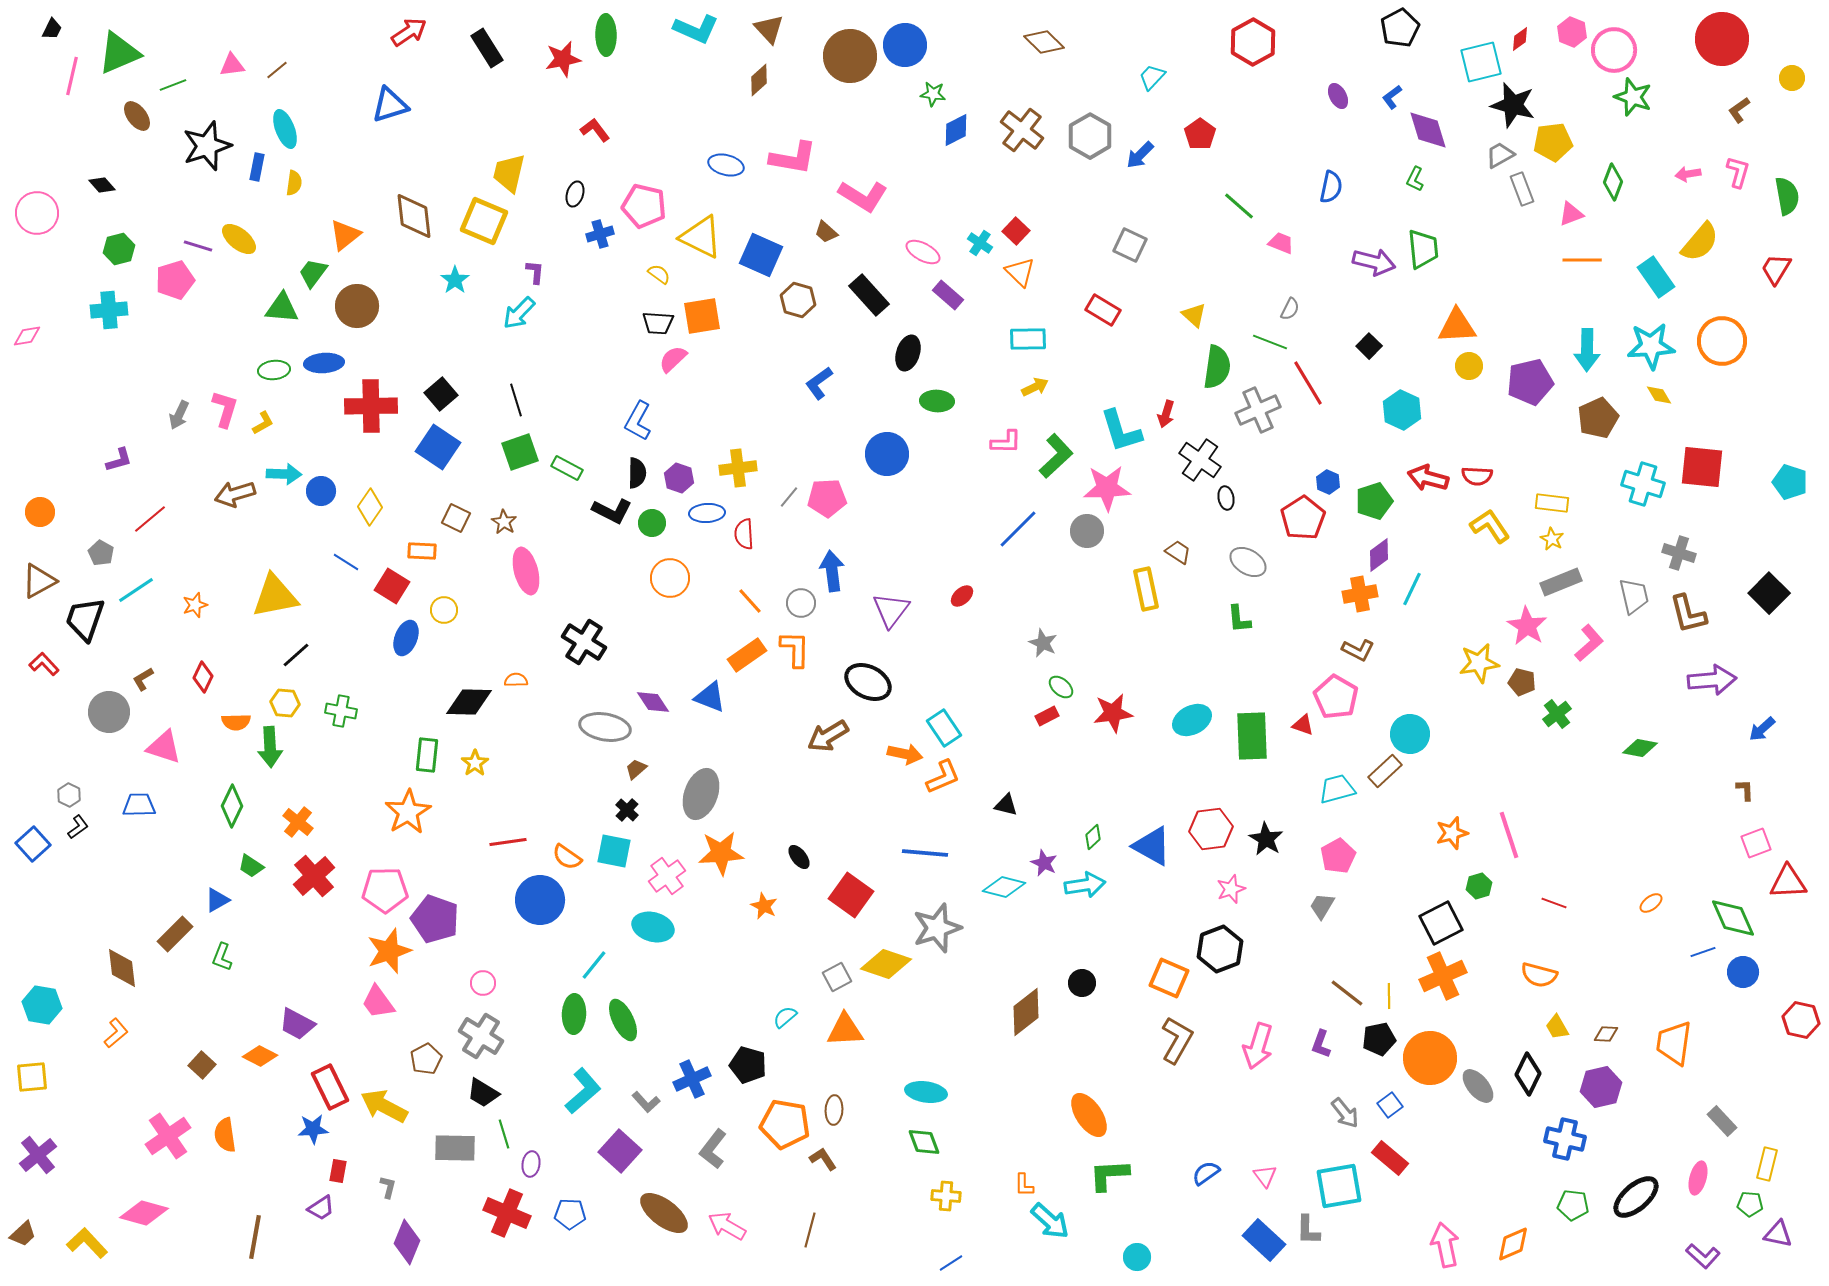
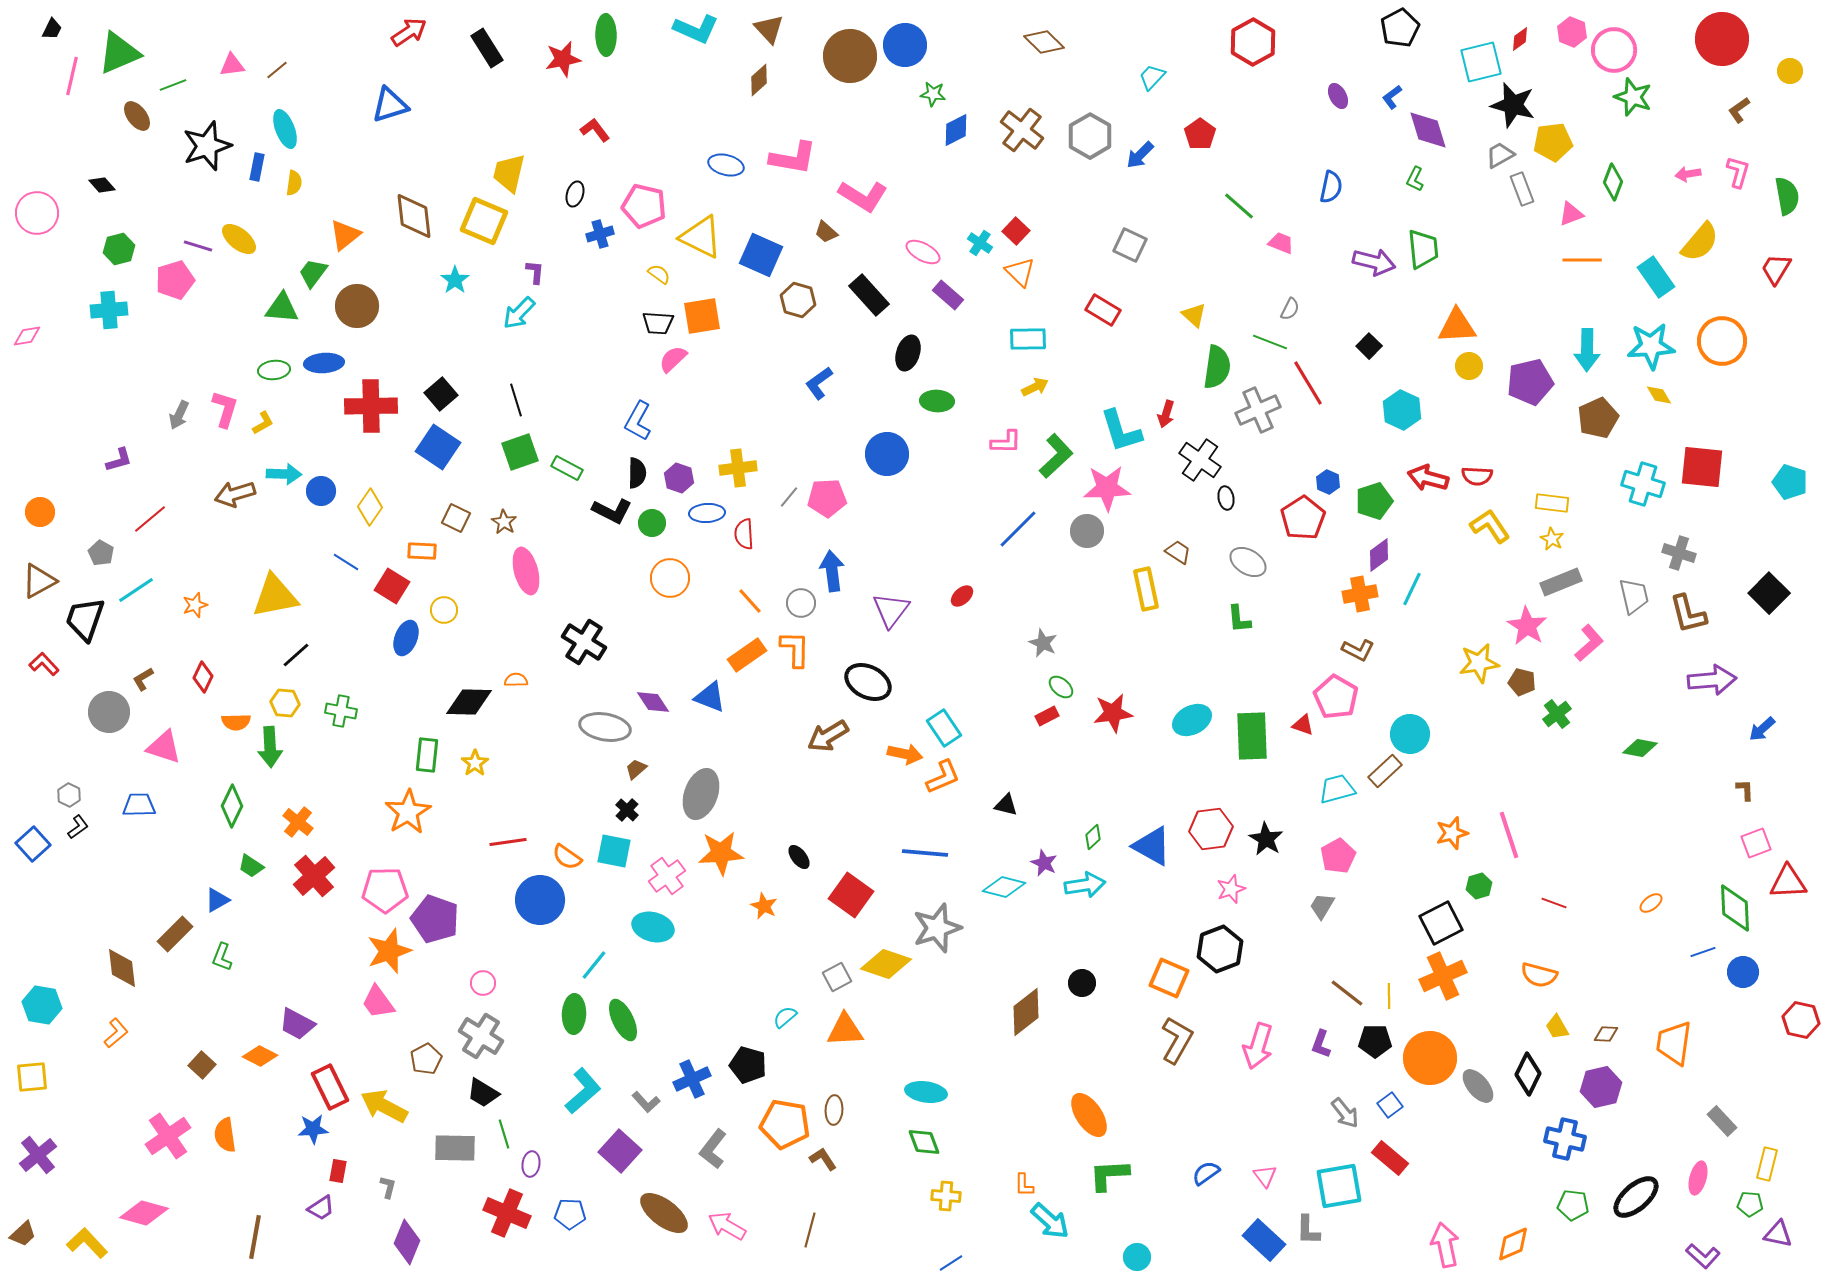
yellow circle at (1792, 78): moved 2 px left, 7 px up
green diamond at (1733, 918): moved 2 px right, 10 px up; rotated 21 degrees clockwise
black pentagon at (1379, 1039): moved 4 px left, 2 px down; rotated 12 degrees clockwise
